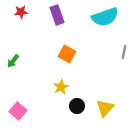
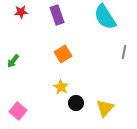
cyan semicircle: rotated 76 degrees clockwise
orange square: moved 4 px left; rotated 30 degrees clockwise
yellow star: rotated 14 degrees counterclockwise
black circle: moved 1 px left, 3 px up
